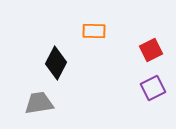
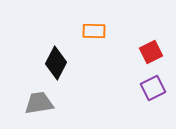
red square: moved 2 px down
